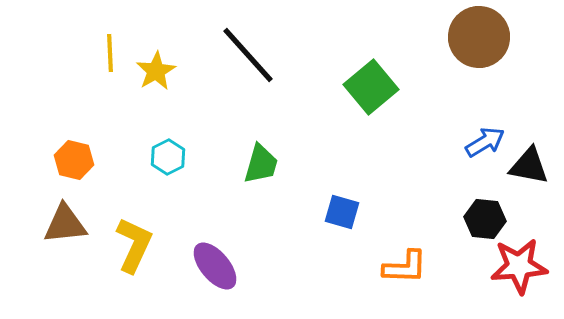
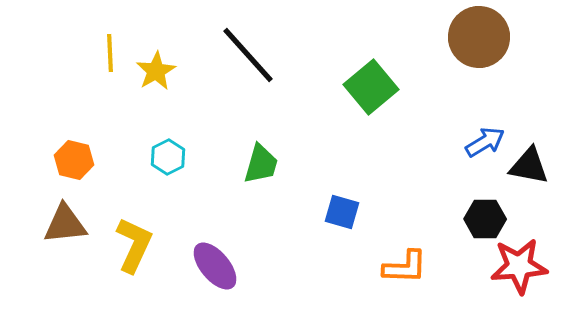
black hexagon: rotated 6 degrees counterclockwise
